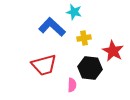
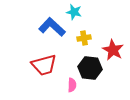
red star: moved 1 px up
